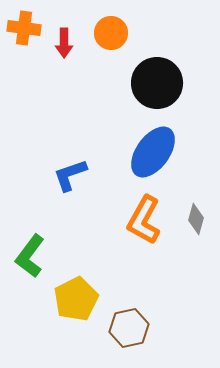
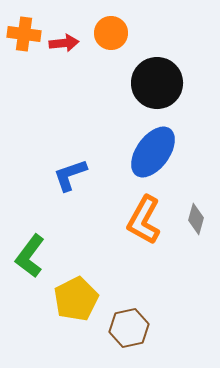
orange cross: moved 6 px down
red arrow: rotated 96 degrees counterclockwise
